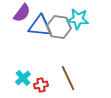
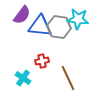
purple semicircle: moved 2 px down
cyan cross: rotated 14 degrees counterclockwise
red cross: moved 1 px right, 24 px up
